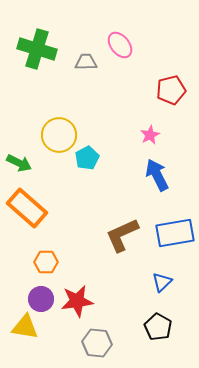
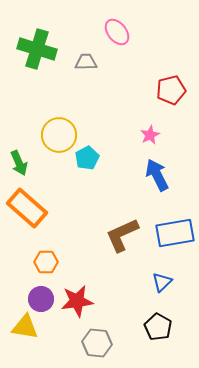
pink ellipse: moved 3 px left, 13 px up
green arrow: rotated 40 degrees clockwise
